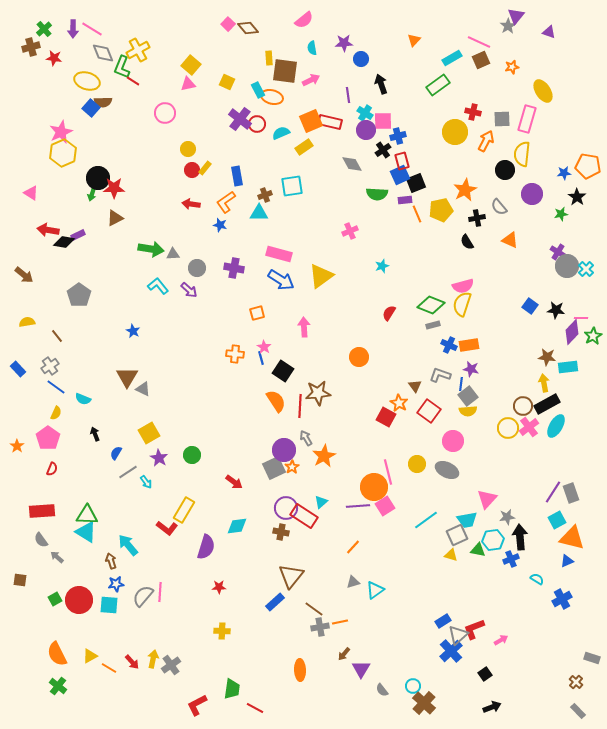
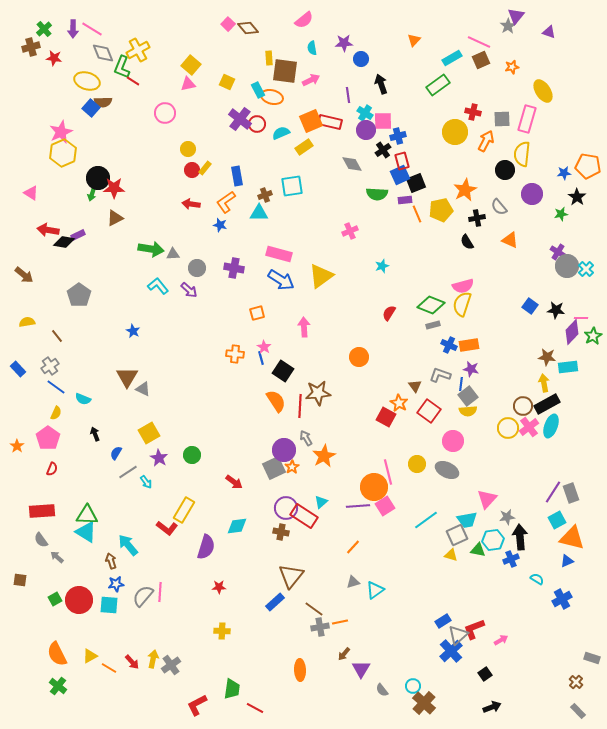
cyan ellipse at (556, 426): moved 5 px left; rotated 10 degrees counterclockwise
